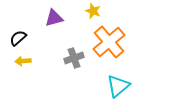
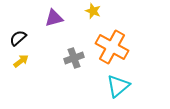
orange cross: moved 3 px right, 5 px down; rotated 20 degrees counterclockwise
yellow arrow: moved 2 px left; rotated 147 degrees clockwise
